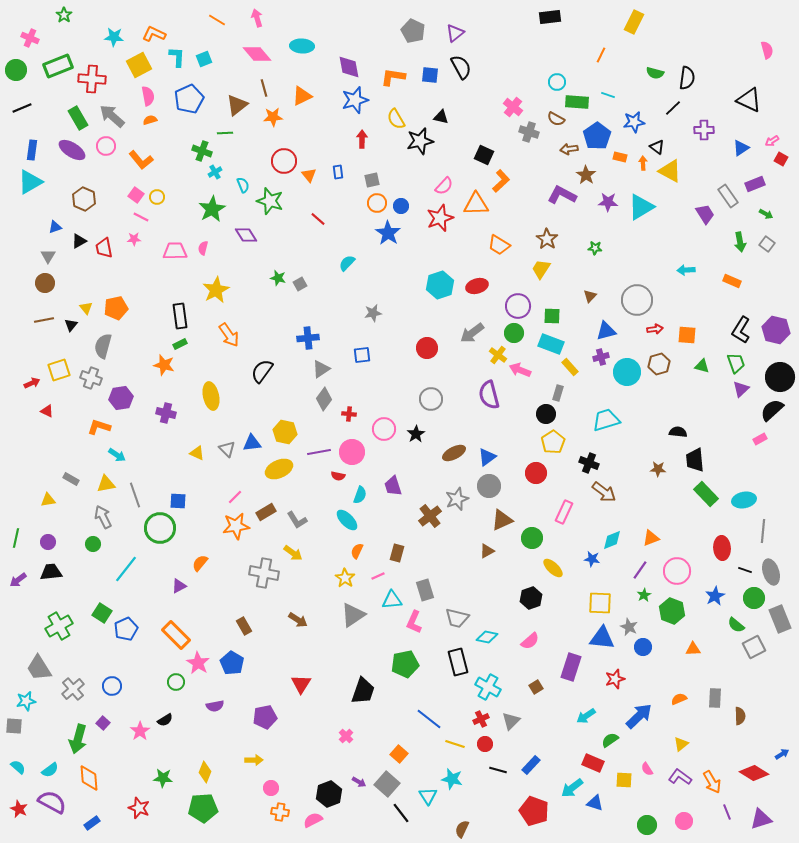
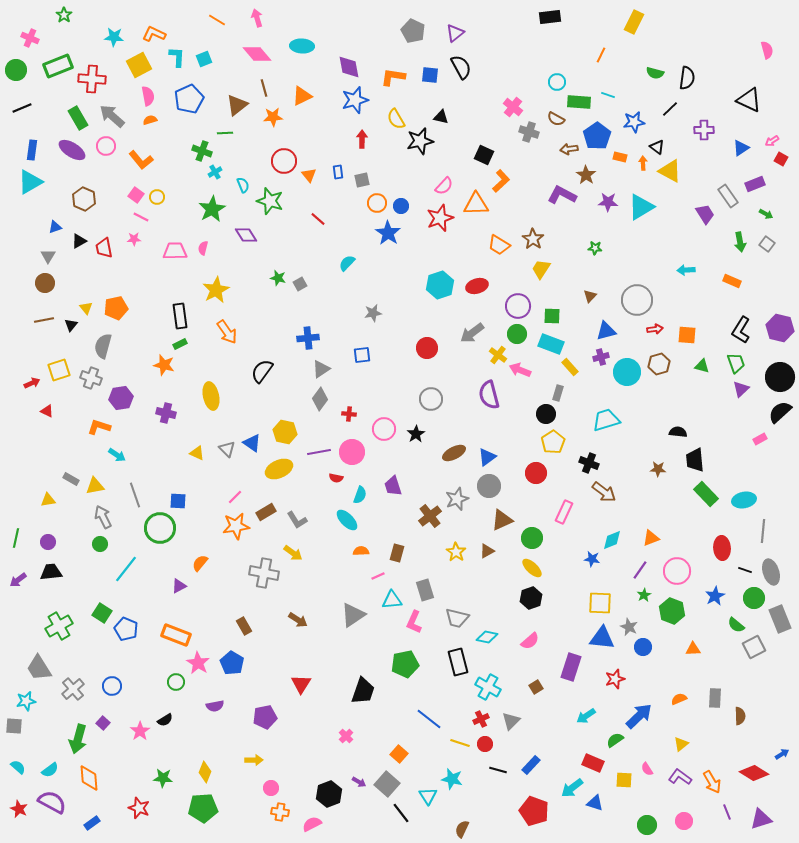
green rectangle at (577, 102): moved 2 px right
black line at (673, 108): moved 3 px left, 1 px down
gray square at (372, 180): moved 10 px left
brown star at (547, 239): moved 14 px left
purple hexagon at (776, 330): moved 4 px right, 2 px up
green circle at (514, 333): moved 3 px right, 1 px down
orange arrow at (229, 335): moved 2 px left, 3 px up
gray diamond at (324, 399): moved 4 px left
black semicircle at (772, 410): moved 8 px right, 2 px down
blue triangle at (252, 443): rotated 42 degrees clockwise
red semicircle at (338, 476): moved 2 px left, 2 px down
yellow triangle at (106, 484): moved 11 px left, 2 px down
green circle at (93, 544): moved 7 px right
orange semicircle at (357, 551): moved 4 px right; rotated 63 degrees clockwise
yellow ellipse at (553, 568): moved 21 px left
yellow star at (345, 578): moved 111 px right, 26 px up
blue pentagon at (126, 629): rotated 25 degrees counterclockwise
orange rectangle at (176, 635): rotated 24 degrees counterclockwise
green semicircle at (610, 740): moved 5 px right
yellow line at (455, 744): moved 5 px right, 1 px up
pink semicircle at (313, 820): moved 1 px left, 4 px down
